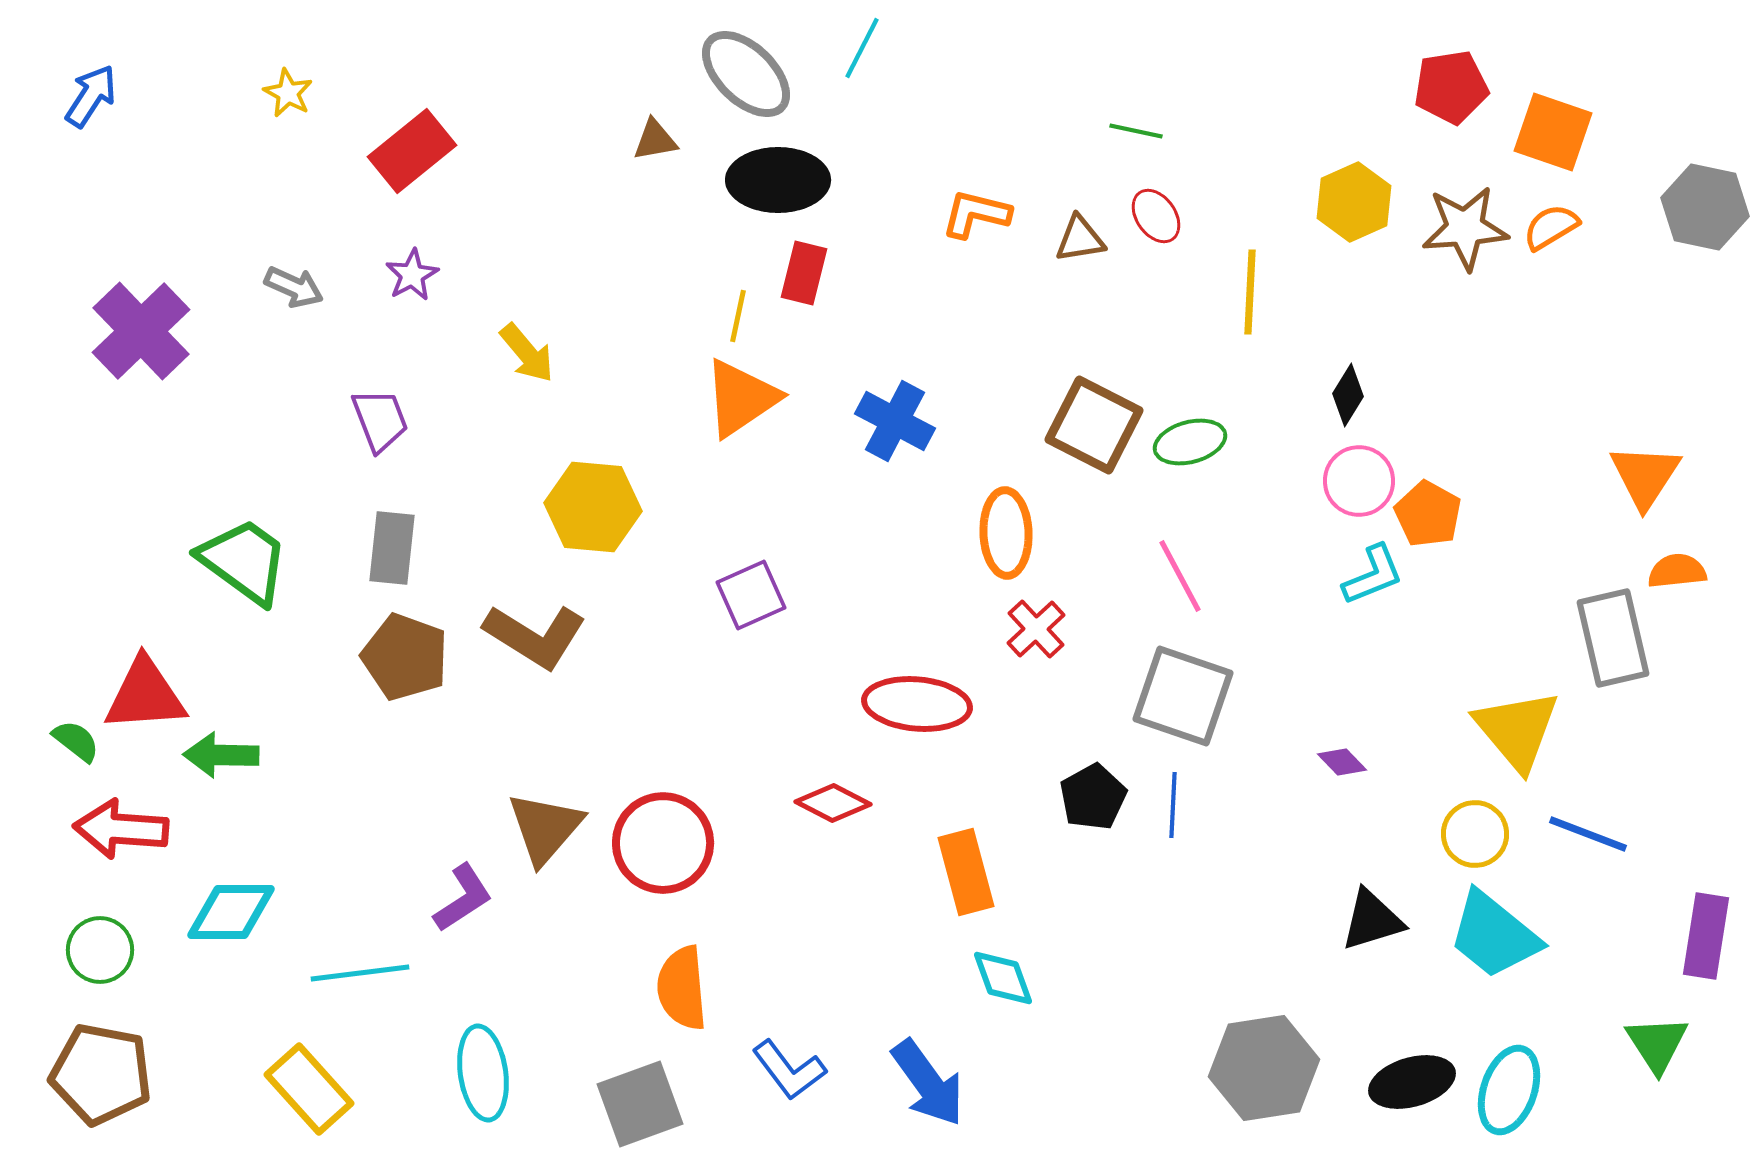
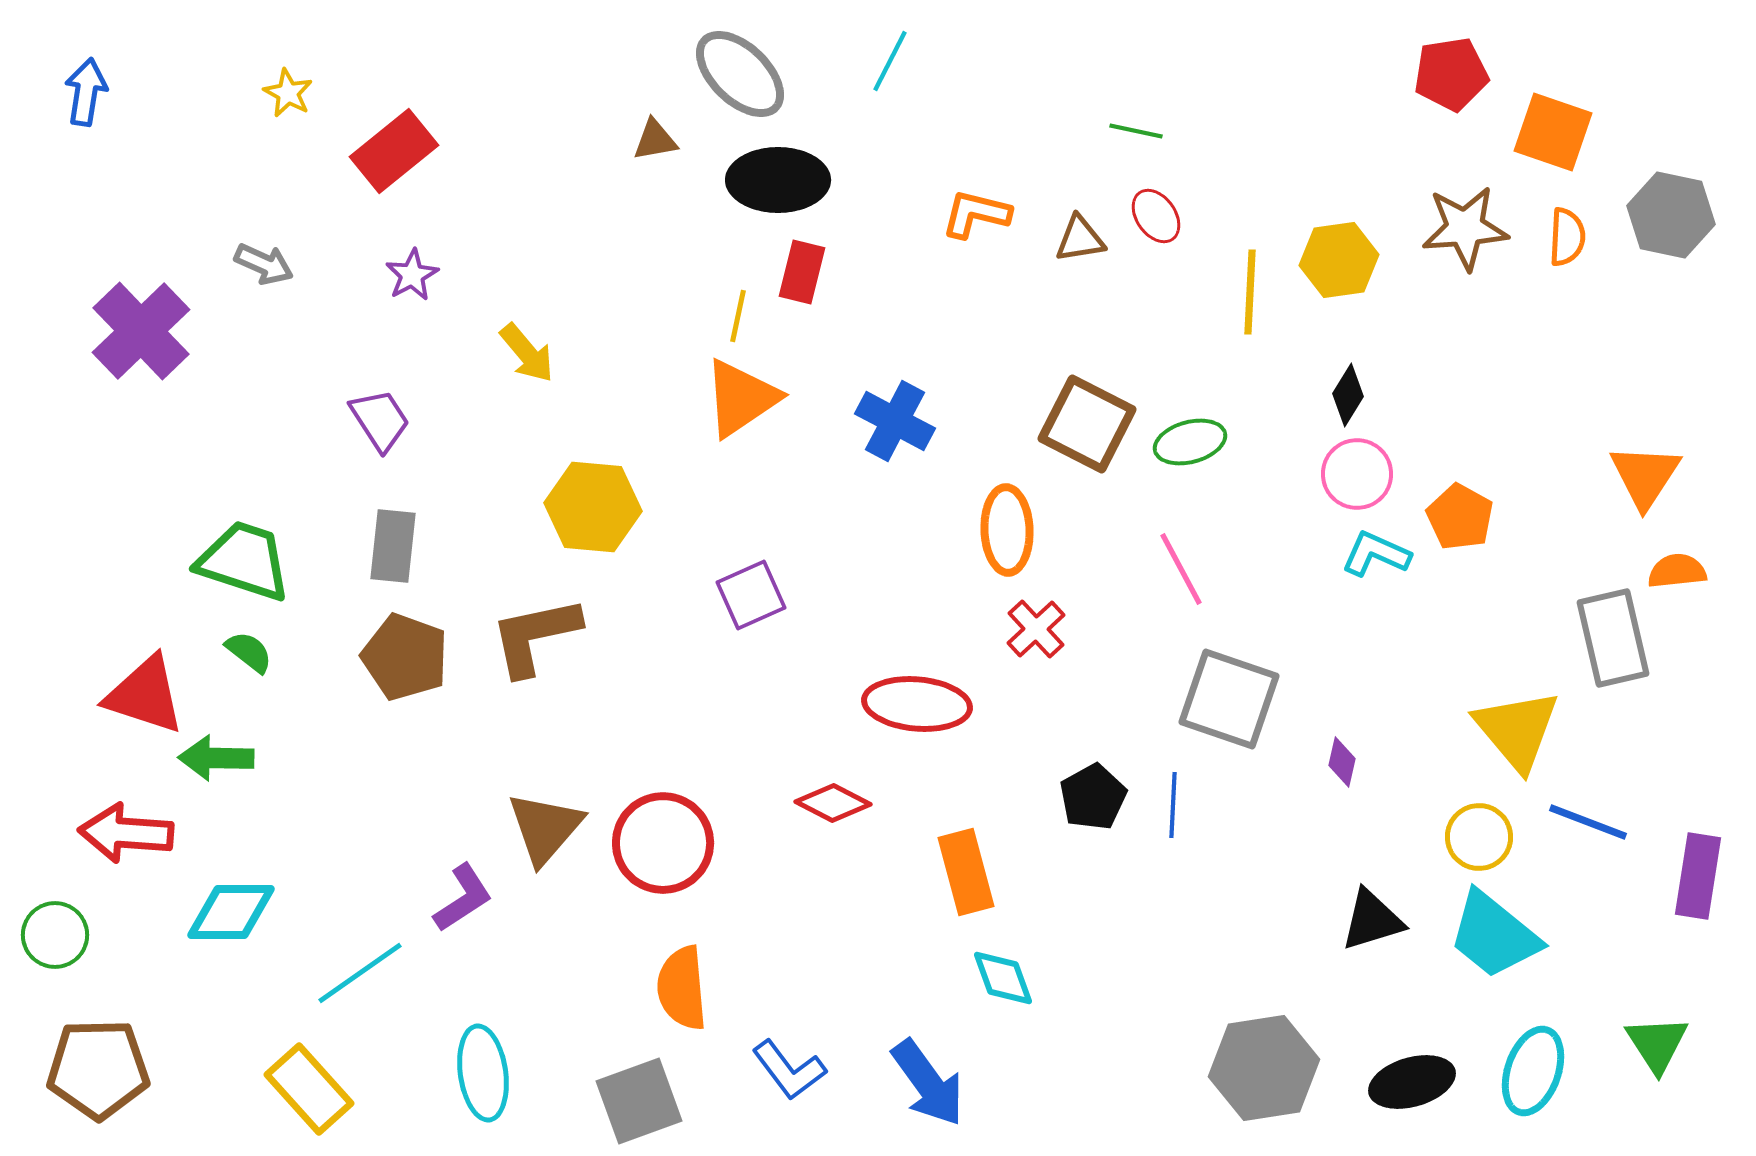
cyan line at (862, 48): moved 28 px right, 13 px down
gray ellipse at (746, 74): moved 6 px left
red pentagon at (1451, 87): moved 13 px up
blue arrow at (91, 96): moved 5 px left, 4 px up; rotated 24 degrees counterclockwise
red rectangle at (412, 151): moved 18 px left
yellow hexagon at (1354, 202): moved 15 px left, 58 px down; rotated 16 degrees clockwise
gray hexagon at (1705, 207): moved 34 px left, 8 px down
orange semicircle at (1551, 227): moved 16 px right, 10 px down; rotated 124 degrees clockwise
red rectangle at (804, 273): moved 2 px left, 1 px up
gray arrow at (294, 287): moved 30 px left, 23 px up
purple trapezoid at (380, 420): rotated 12 degrees counterclockwise
brown square at (1094, 425): moved 7 px left, 1 px up
pink circle at (1359, 481): moved 2 px left, 7 px up
orange pentagon at (1428, 514): moved 32 px right, 3 px down
orange ellipse at (1006, 533): moved 1 px right, 3 px up
gray rectangle at (392, 548): moved 1 px right, 2 px up
green trapezoid at (244, 561): rotated 18 degrees counterclockwise
cyan L-shape at (1373, 575): moved 3 px right, 21 px up; rotated 134 degrees counterclockwise
pink line at (1180, 576): moved 1 px right, 7 px up
brown L-shape at (535, 636): rotated 136 degrees clockwise
red triangle at (145, 695): rotated 22 degrees clockwise
gray square at (1183, 696): moved 46 px right, 3 px down
green semicircle at (76, 741): moved 173 px right, 89 px up
green arrow at (221, 755): moved 5 px left, 3 px down
purple diamond at (1342, 762): rotated 57 degrees clockwise
red arrow at (121, 829): moved 5 px right, 4 px down
yellow circle at (1475, 834): moved 4 px right, 3 px down
blue line at (1588, 834): moved 12 px up
purple rectangle at (1706, 936): moved 8 px left, 60 px up
green circle at (100, 950): moved 45 px left, 15 px up
cyan line at (360, 973): rotated 28 degrees counterclockwise
brown pentagon at (101, 1074): moved 3 px left, 5 px up; rotated 12 degrees counterclockwise
cyan ellipse at (1509, 1090): moved 24 px right, 19 px up
gray square at (640, 1104): moved 1 px left, 3 px up
